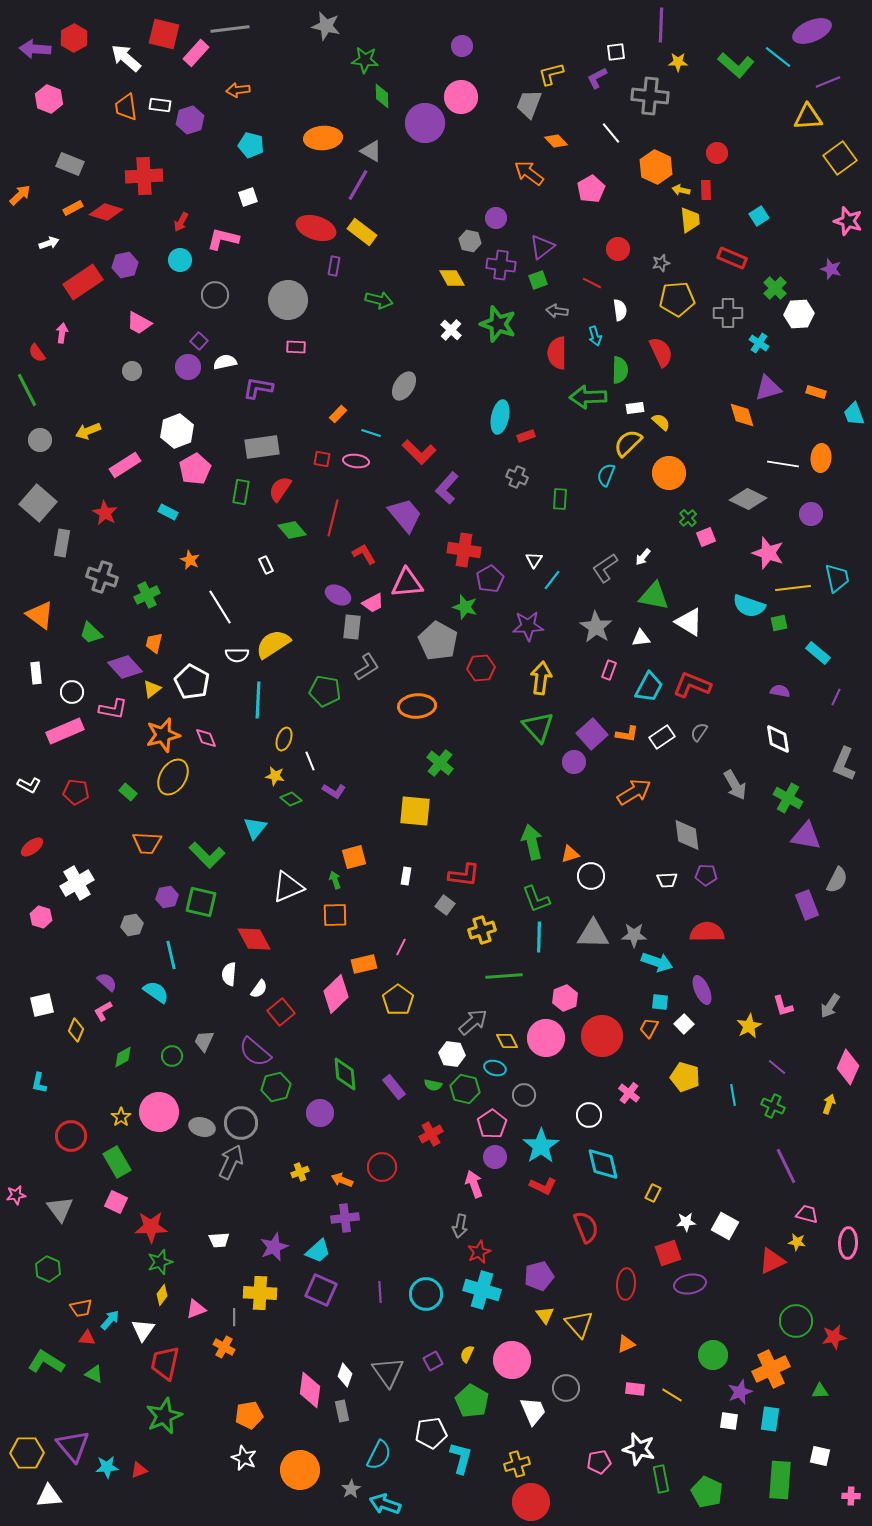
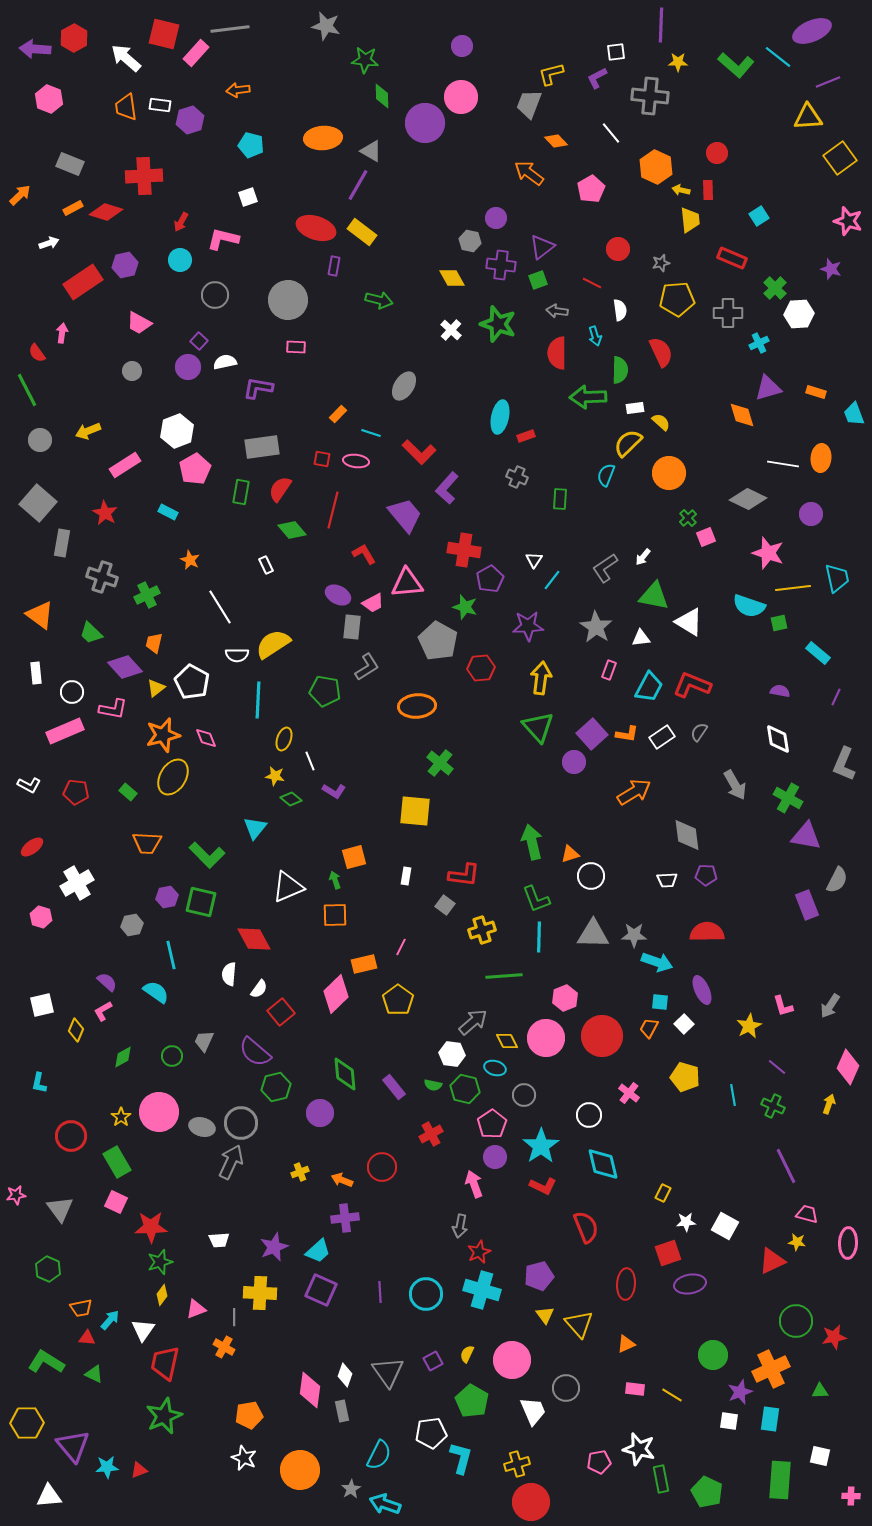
red rectangle at (706, 190): moved 2 px right
cyan cross at (759, 343): rotated 30 degrees clockwise
red line at (333, 518): moved 8 px up
yellow triangle at (152, 689): moved 4 px right, 1 px up
yellow rectangle at (653, 1193): moved 10 px right
yellow hexagon at (27, 1453): moved 30 px up
